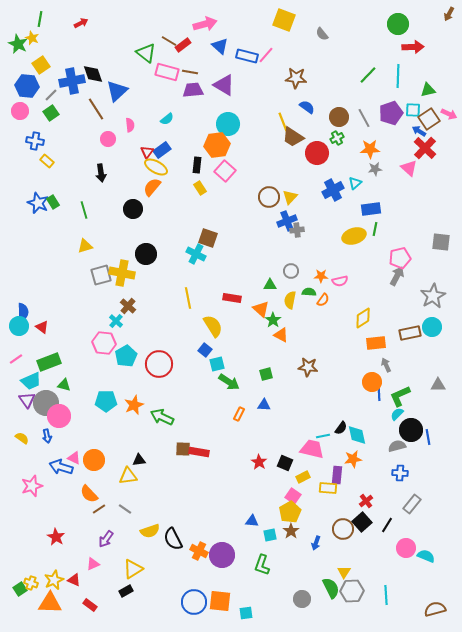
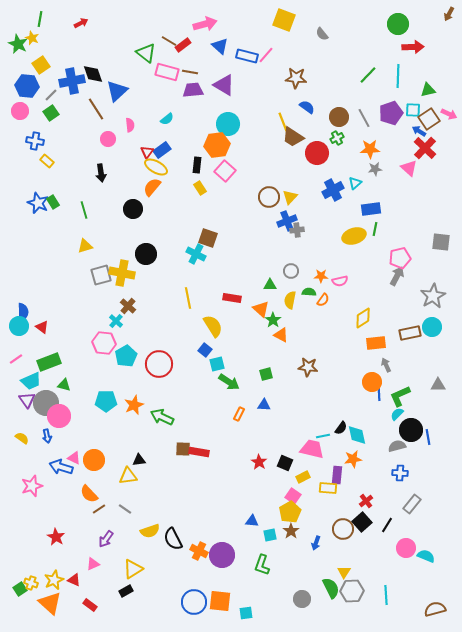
orange triangle at (50, 603): rotated 40 degrees clockwise
